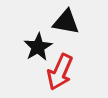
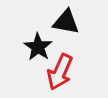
black star: rotated 8 degrees counterclockwise
